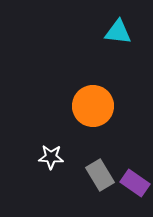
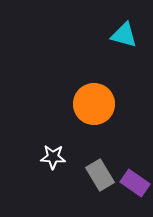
cyan triangle: moved 6 px right, 3 px down; rotated 8 degrees clockwise
orange circle: moved 1 px right, 2 px up
white star: moved 2 px right
